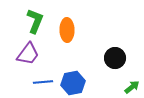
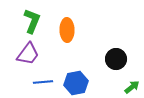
green L-shape: moved 3 px left
black circle: moved 1 px right, 1 px down
blue hexagon: moved 3 px right
